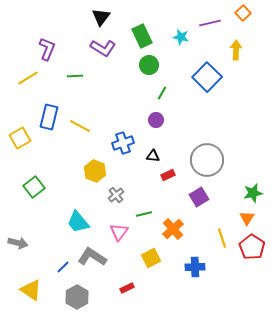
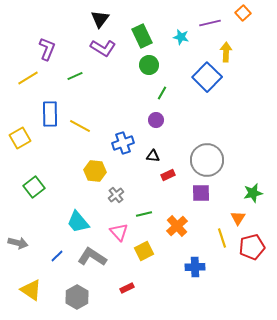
black triangle at (101, 17): moved 1 px left, 2 px down
yellow arrow at (236, 50): moved 10 px left, 2 px down
green line at (75, 76): rotated 21 degrees counterclockwise
blue rectangle at (49, 117): moved 1 px right, 3 px up; rotated 15 degrees counterclockwise
yellow hexagon at (95, 171): rotated 15 degrees counterclockwise
purple square at (199, 197): moved 2 px right, 4 px up; rotated 30 degrees clockwise
orange triangle at (247, 218): moved 9 px left
orange cross at (173, 229): moved 4 px right, 3 px up
pink triangle at (119, 232): rotated 18 degrees counterclockwise
red pentagon at (252, 247): rotated 25 degrees clockwise
yellow square at (151, 258): moved 7 px left, 7 px up
blue line at (63, 267): moved 6 px left, 11 px up
